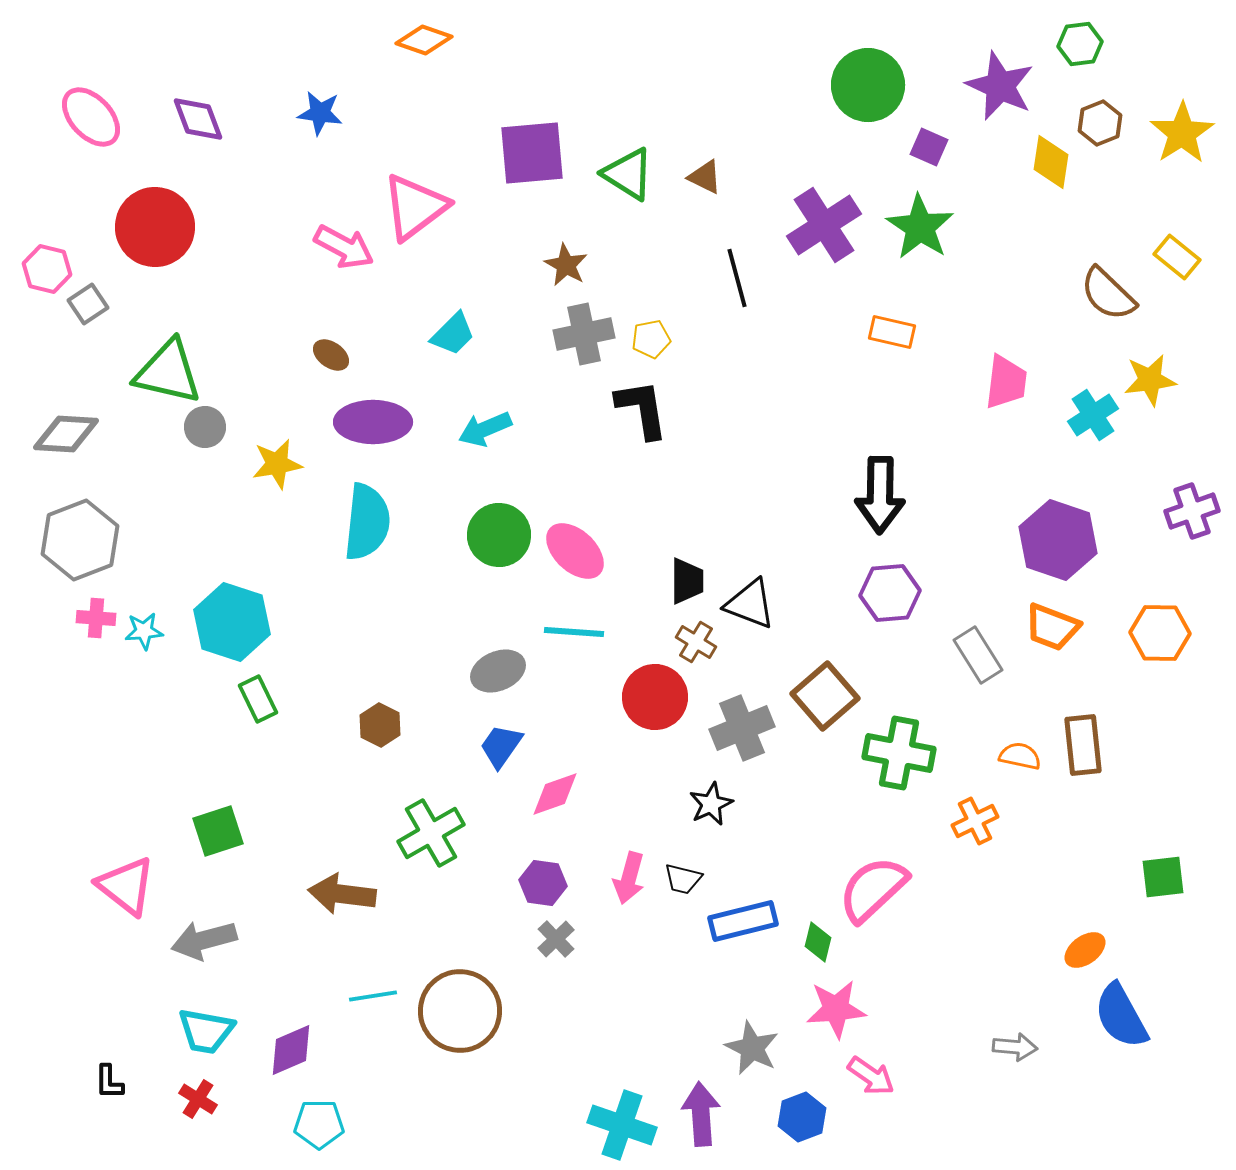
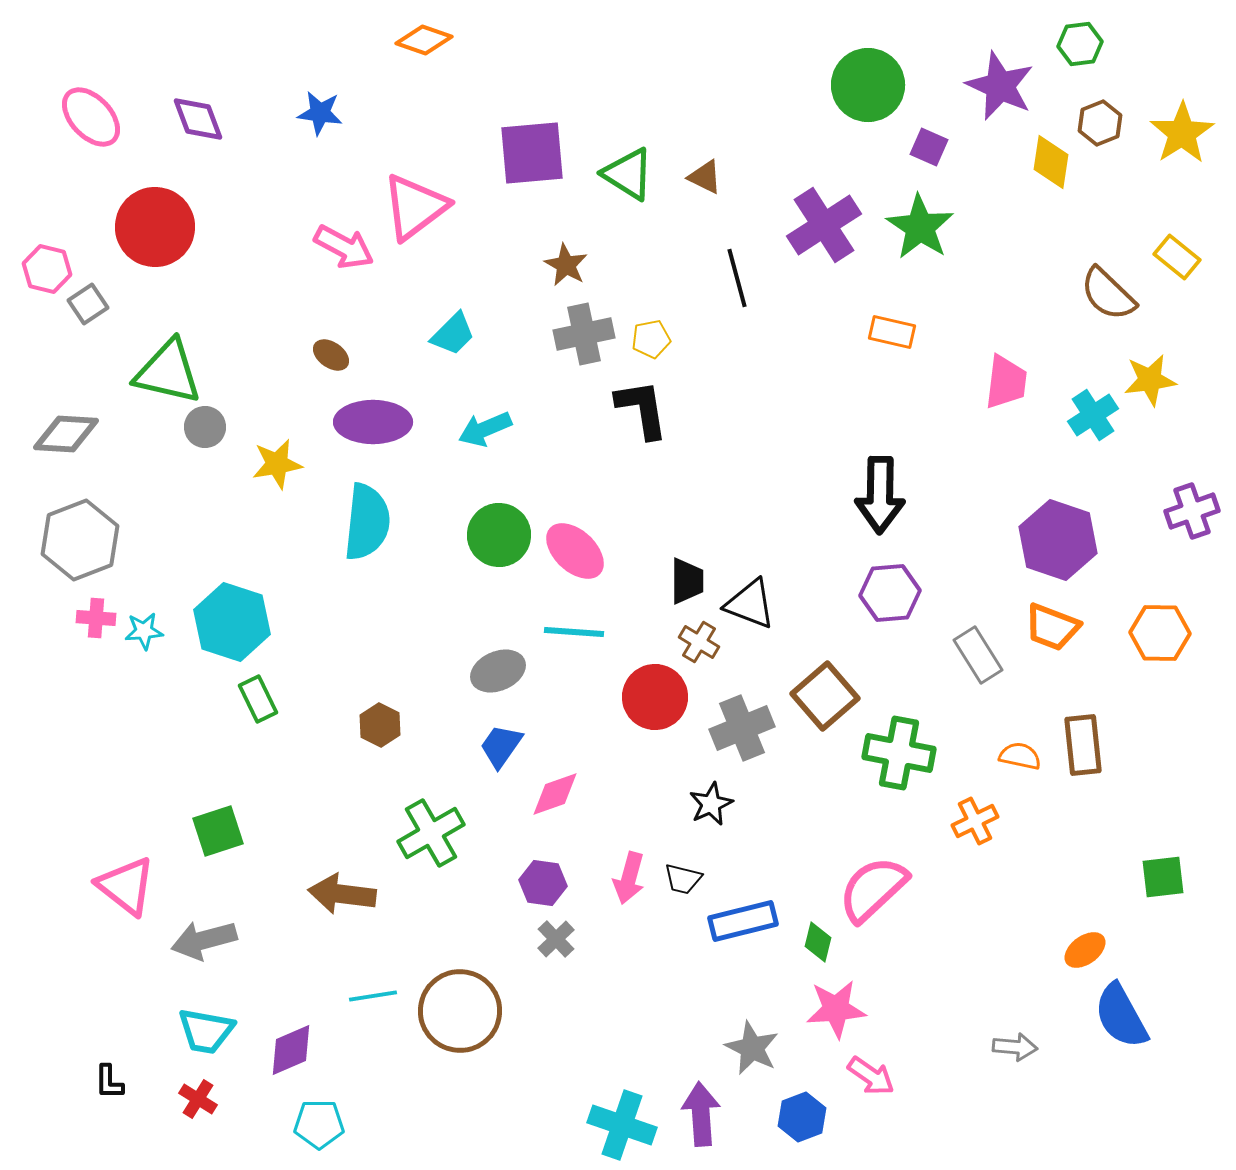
brown cross at (696, 642): moved 3 px right
